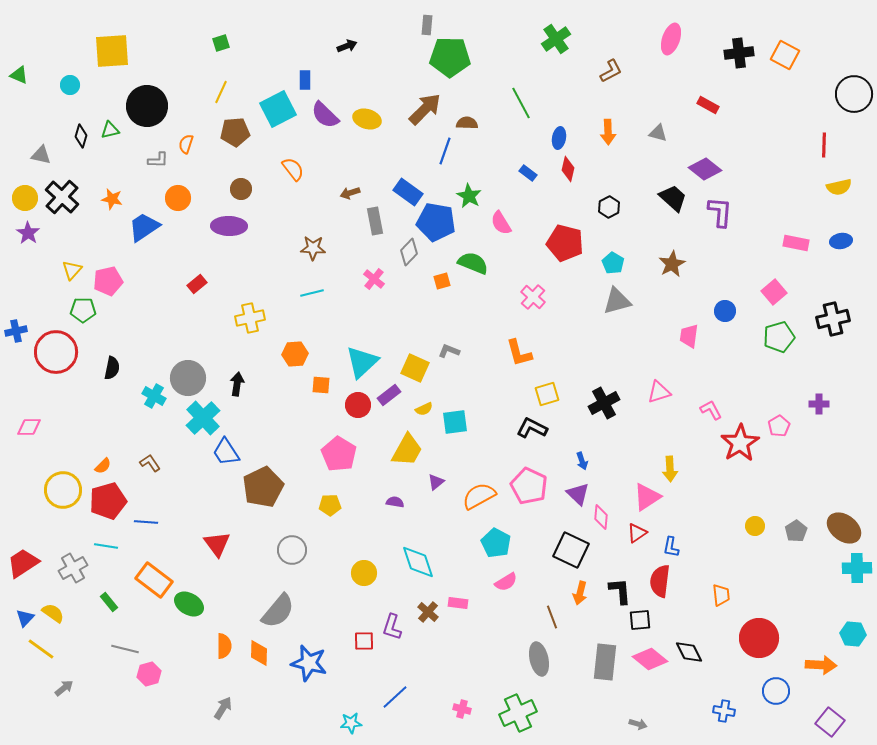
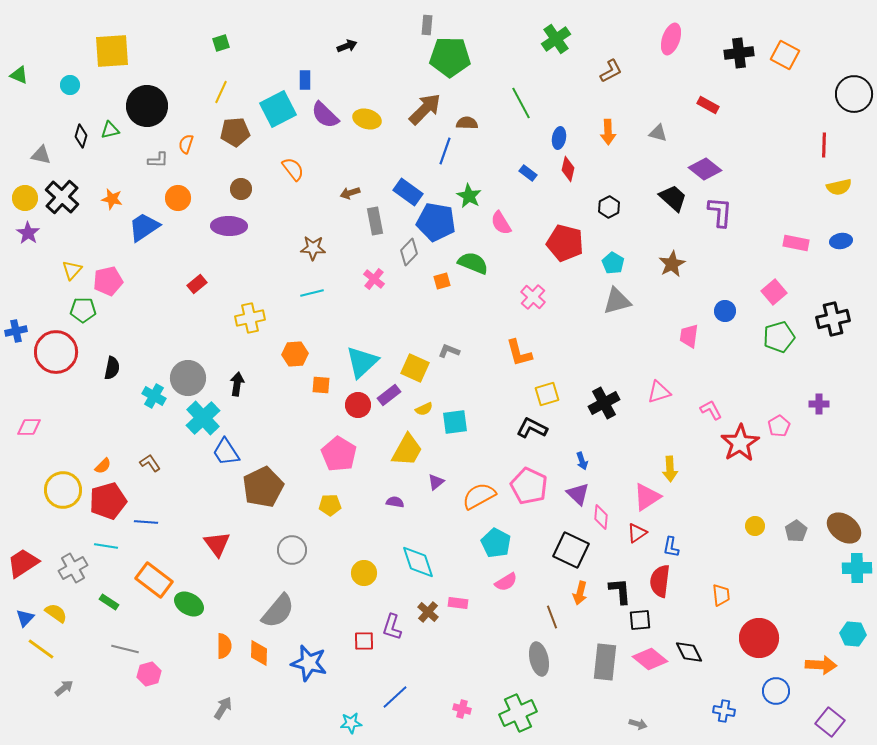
green rectangle at (109, 602): rotated 18 degrees counterclockwise
yellow semicircle at (53, 613): moved 3 px right
